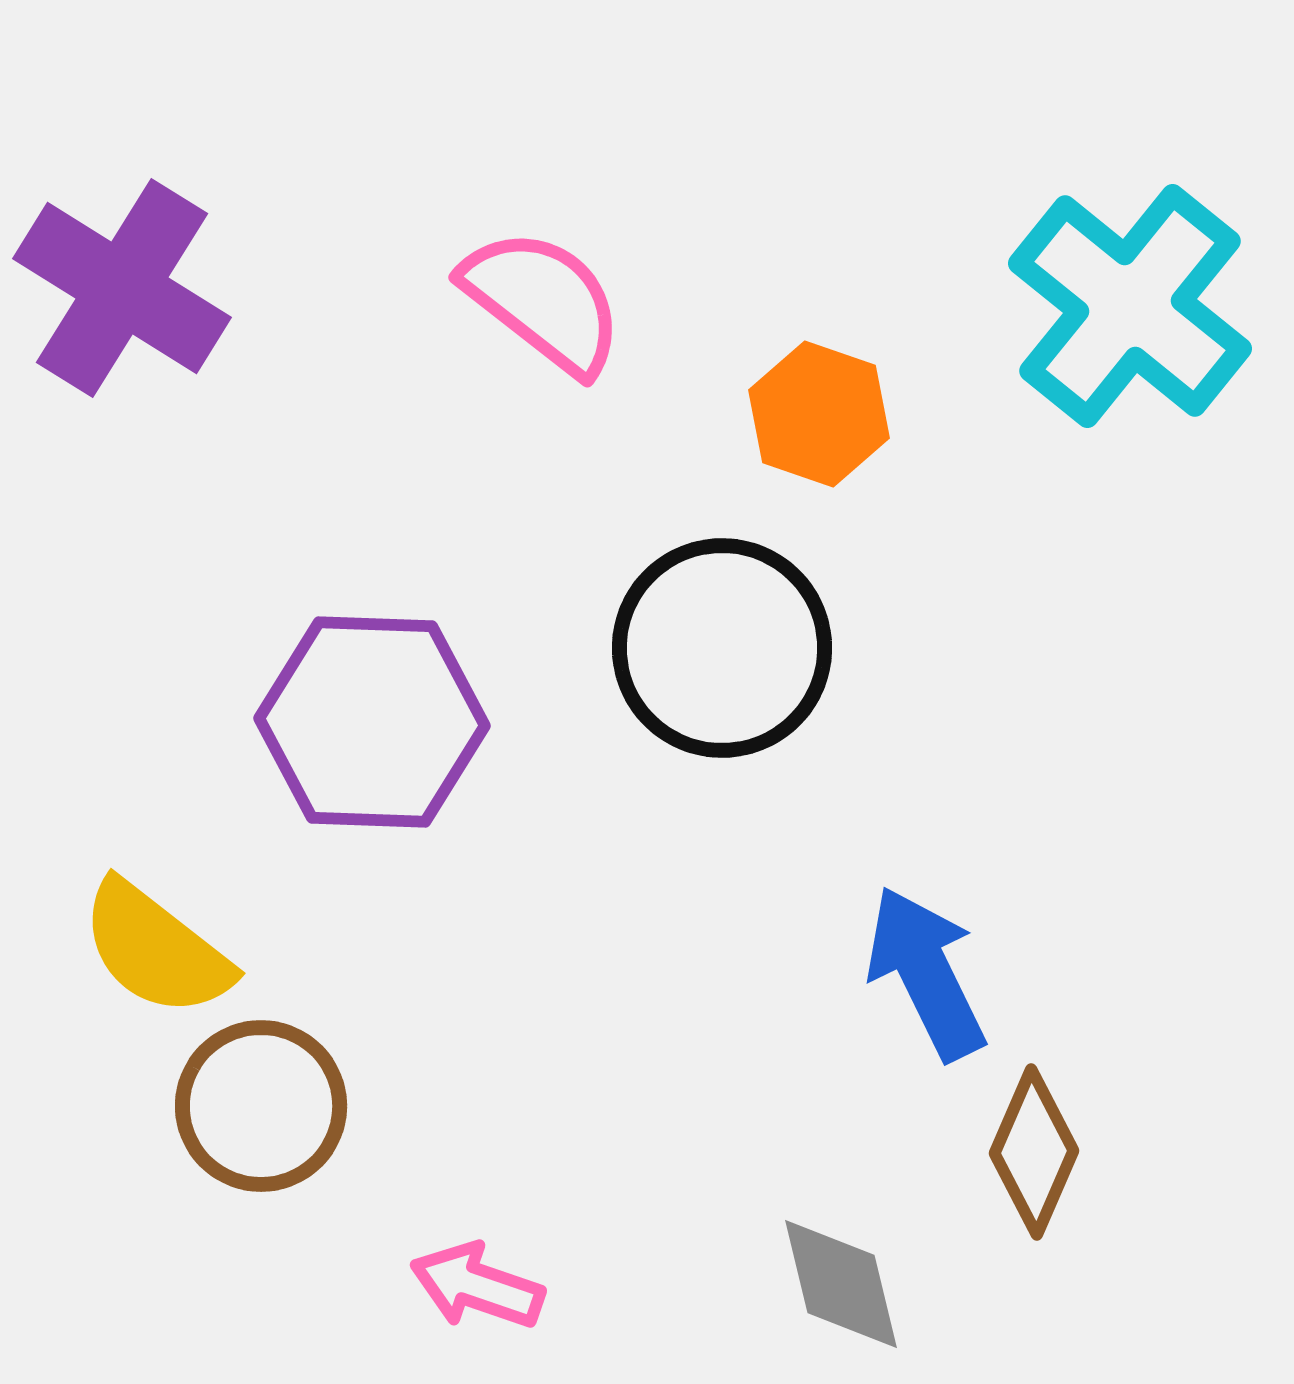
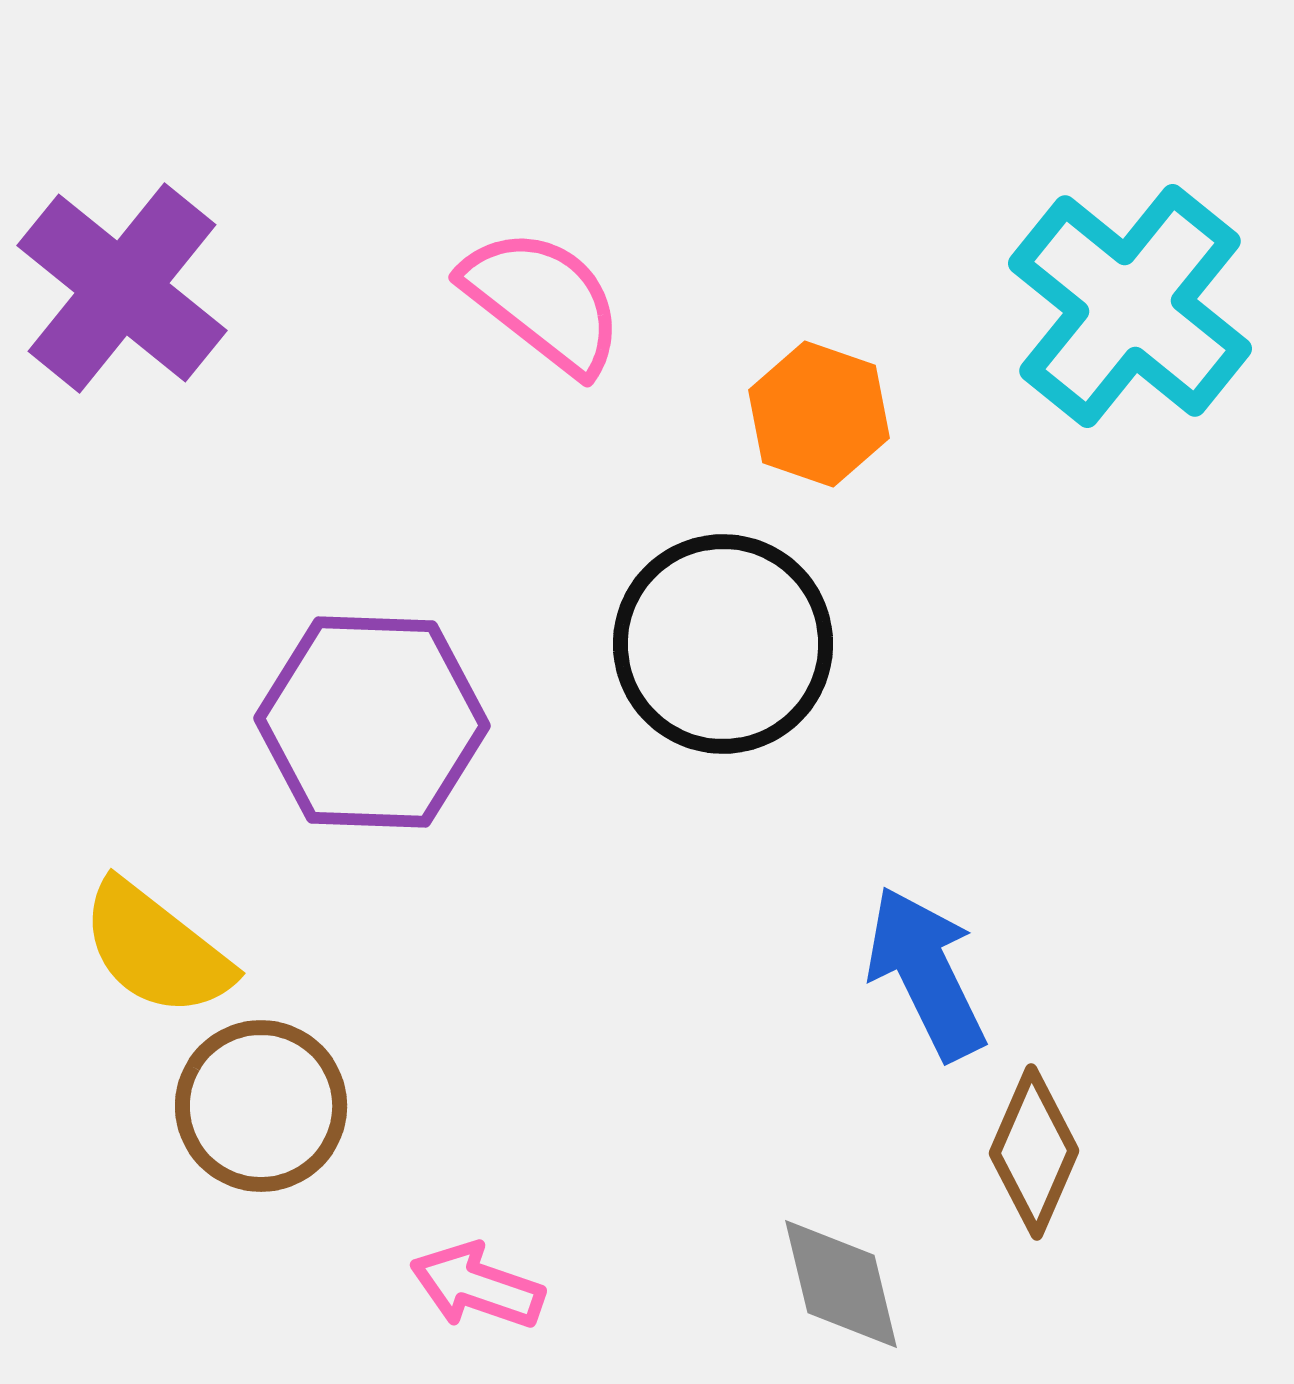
purple cross: rotated 7 degrees clockwise
black circle: moved 1 px right, 4 px up
